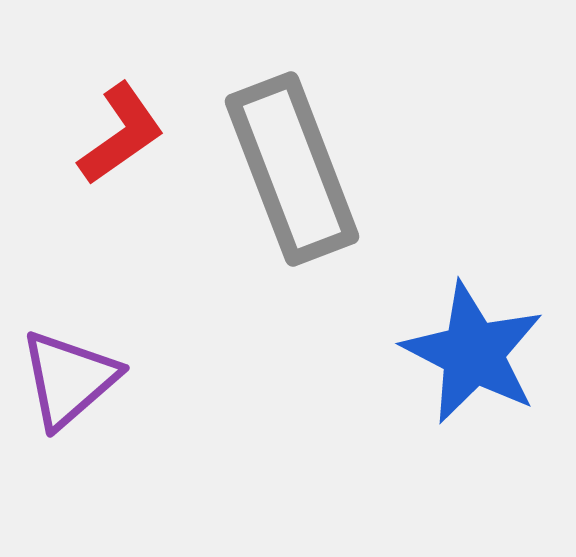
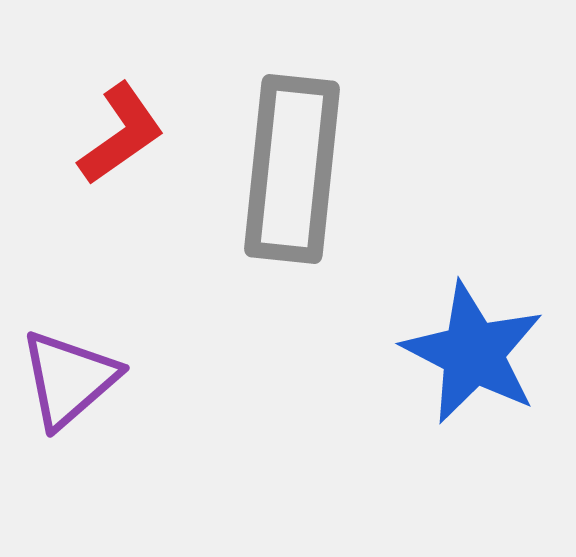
gray rectangle: rotated 27 degrees clockwise
